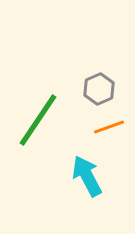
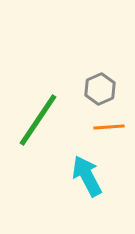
gray hexagon: moved 1 px right
orange line: rotated 16 degrees clockwise
